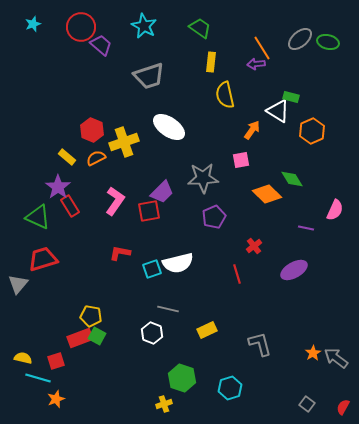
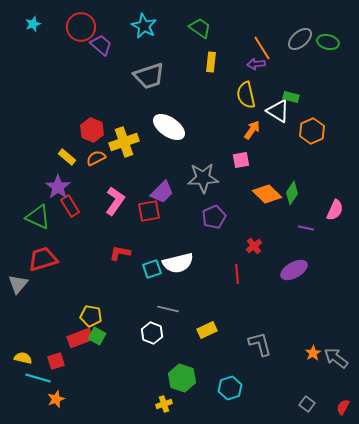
yellow semicircle at (225, 95): moved 21 px right
green diamond at (292, 179): moved 14 px down; rotated 65 degrees clockwise
red line at (237, 274): rotated 12 degrees clockwise
